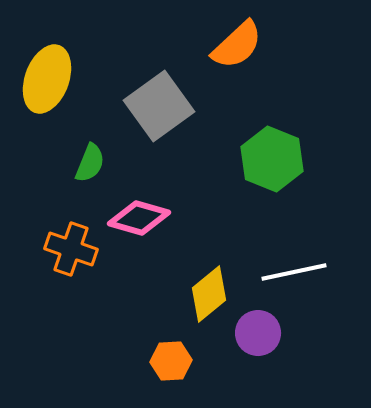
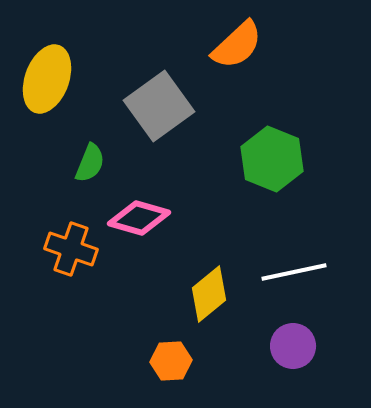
purple circle: moved 35 px right, 13 px down
